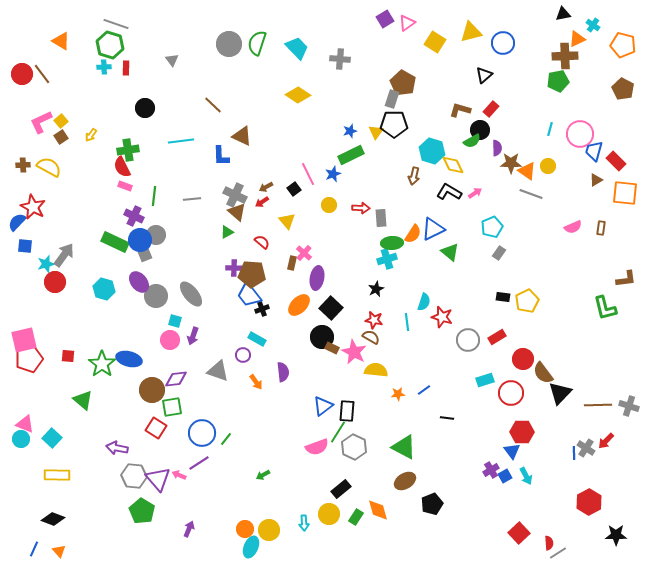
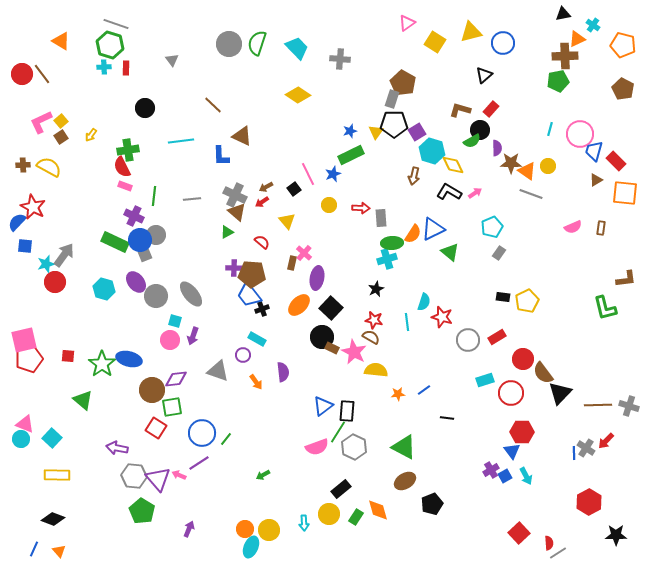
purple square at (385, 19): moved 32 px right, 113 px down
purple ellipse at (139, 282): moved 3 px left
